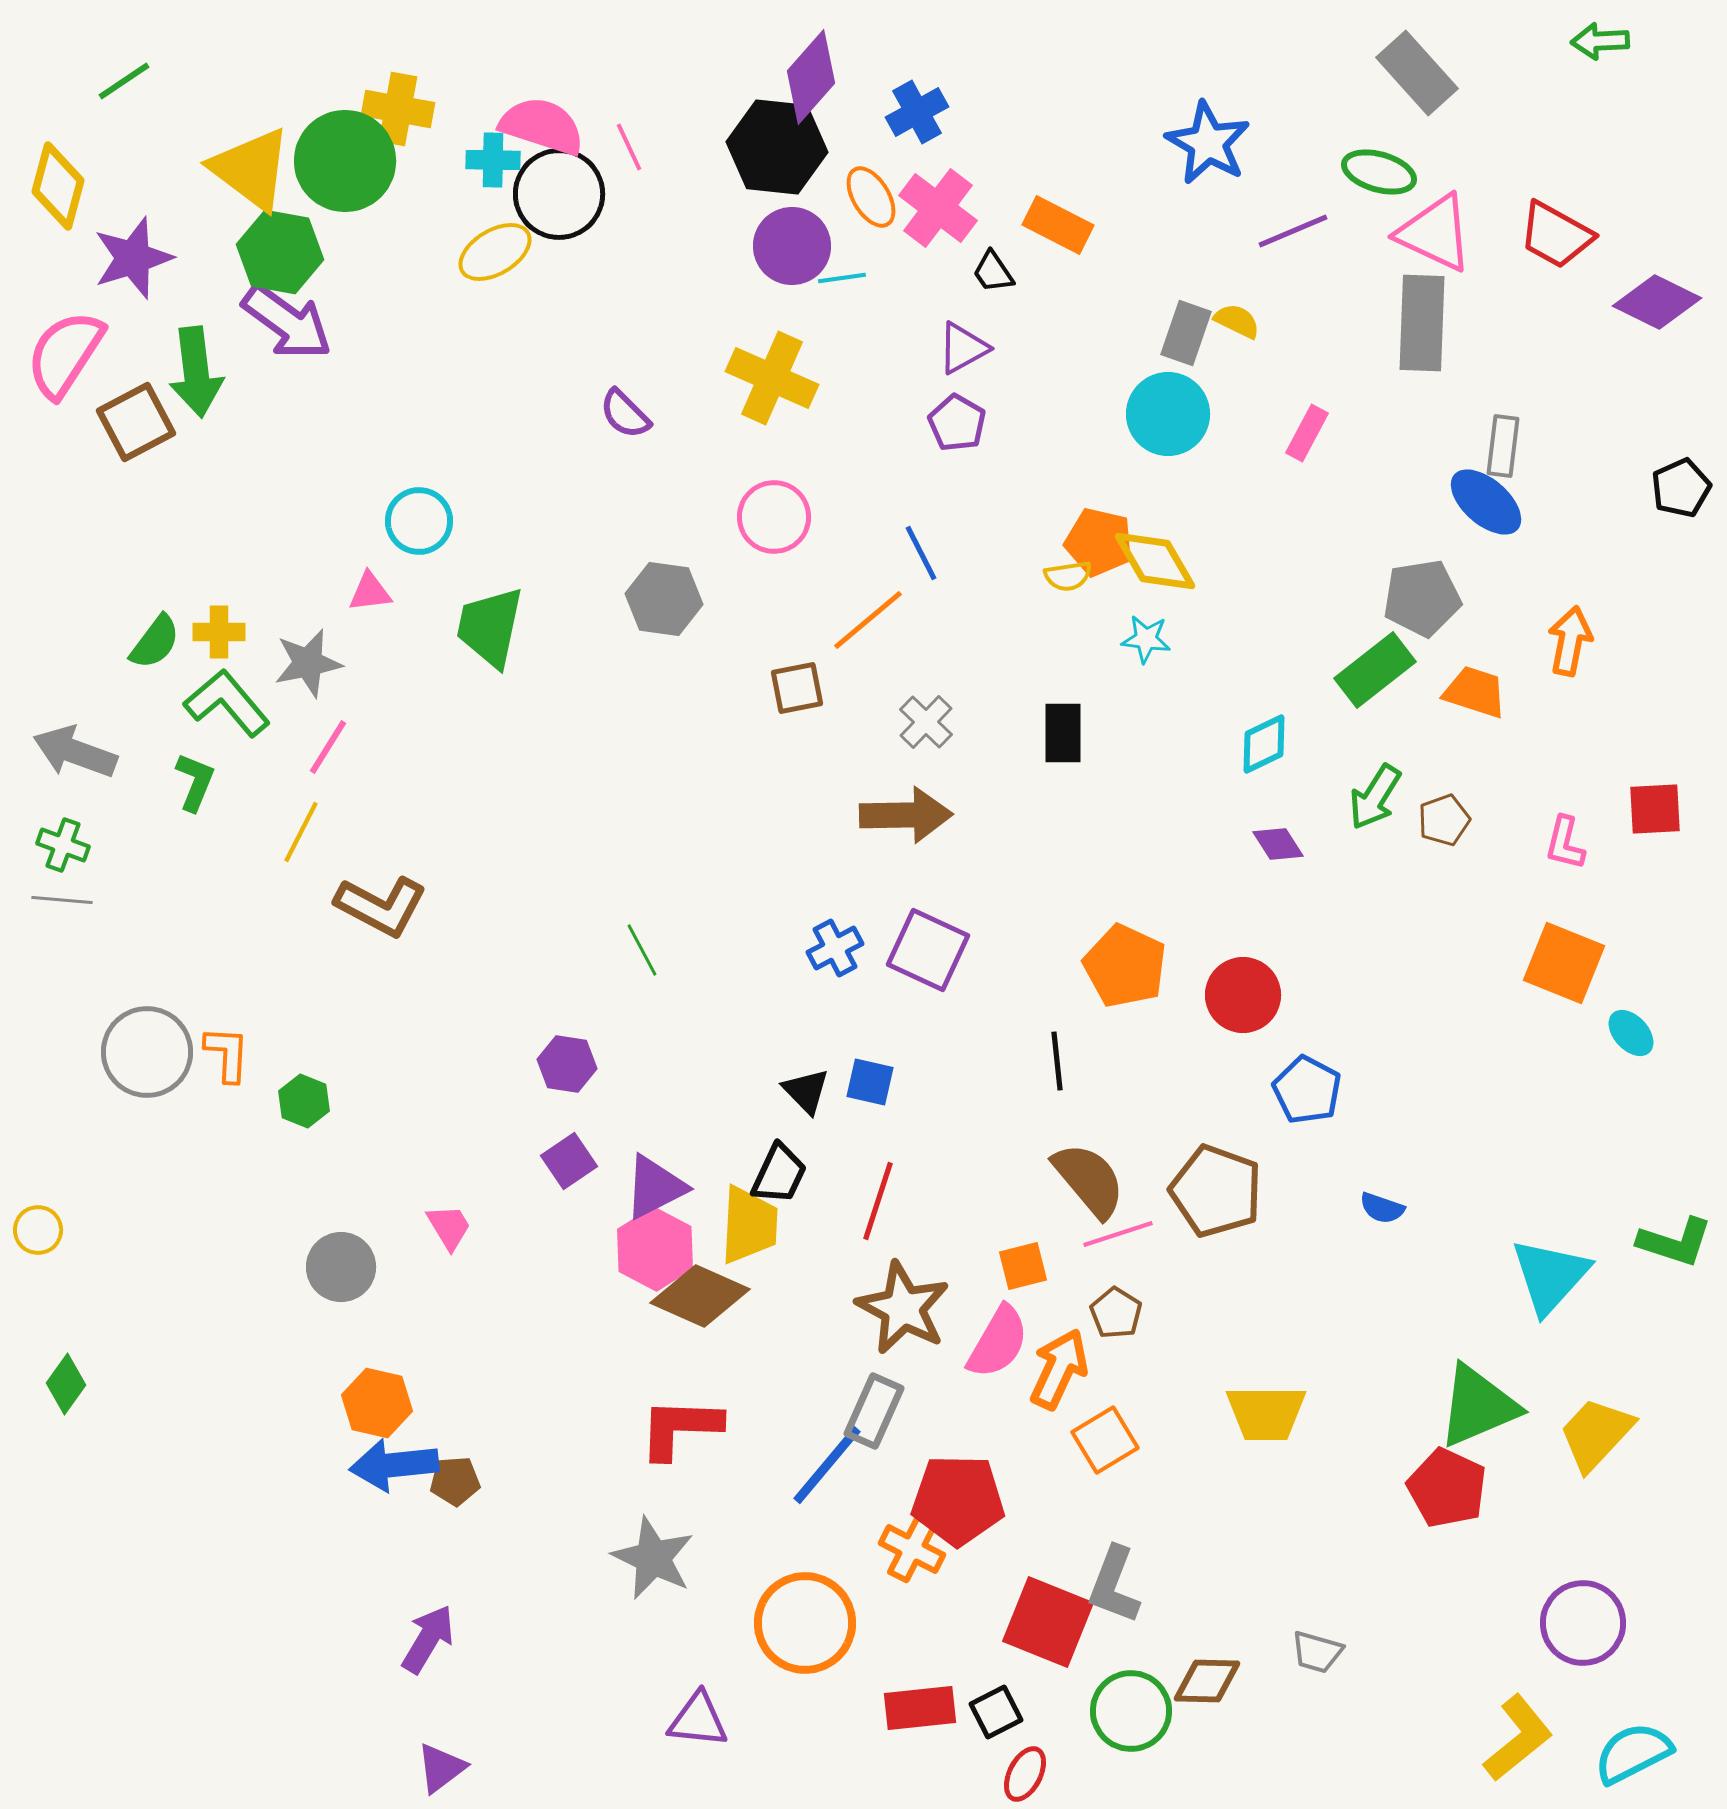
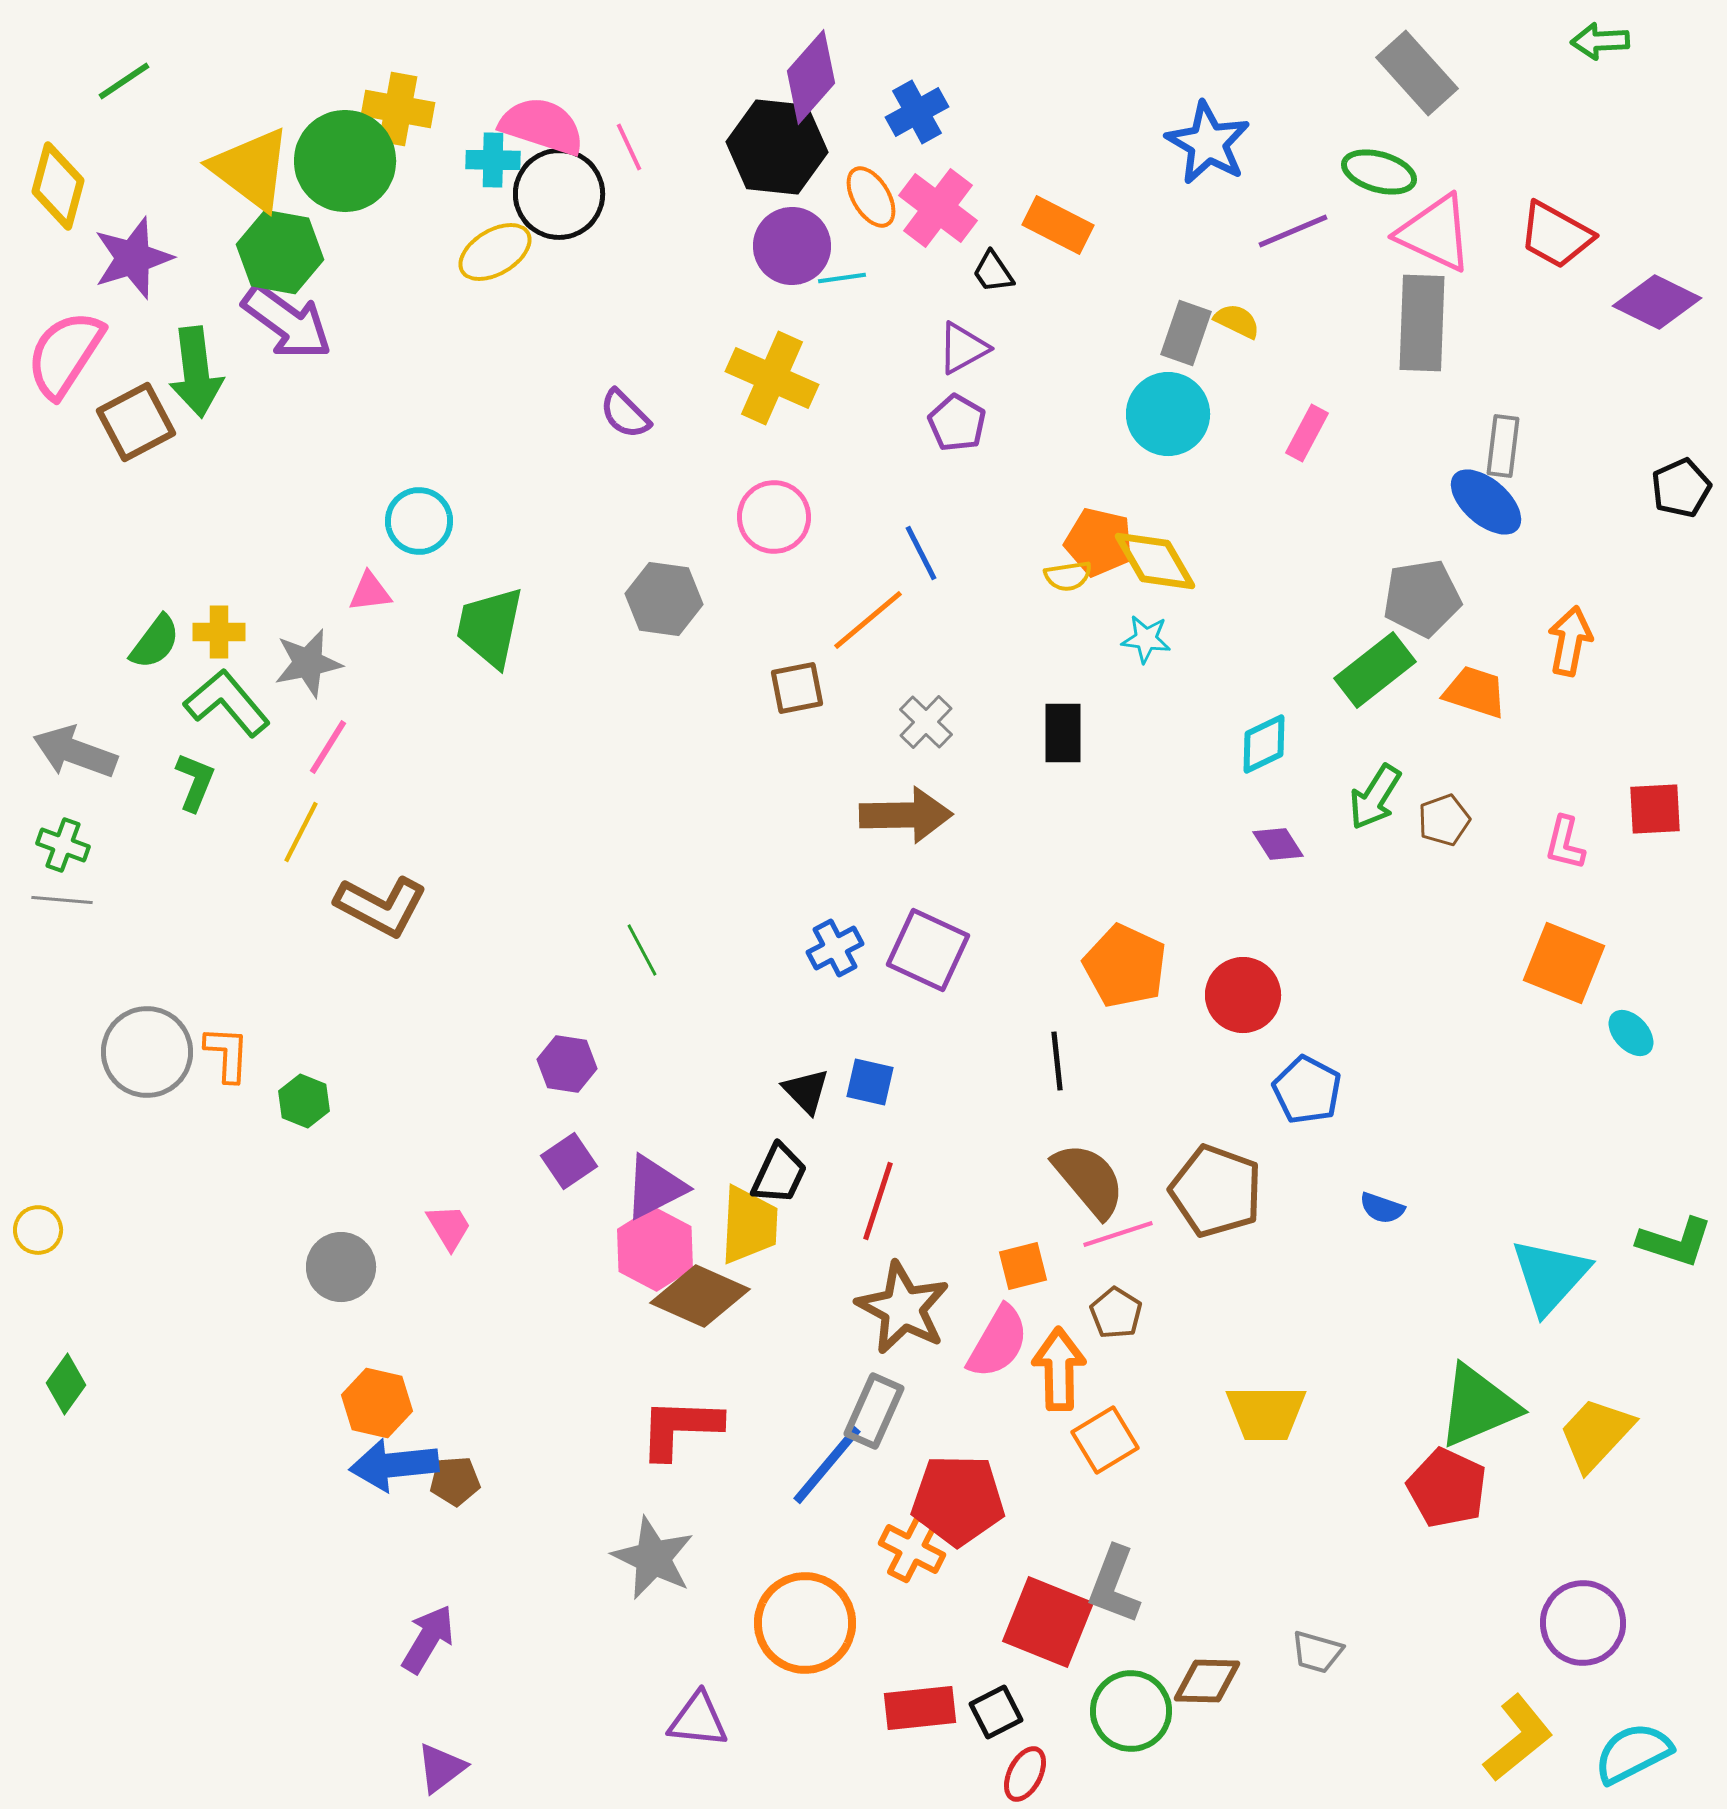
orange arrow at (1059, 1369): rotated 26 degrees counterclockwise
